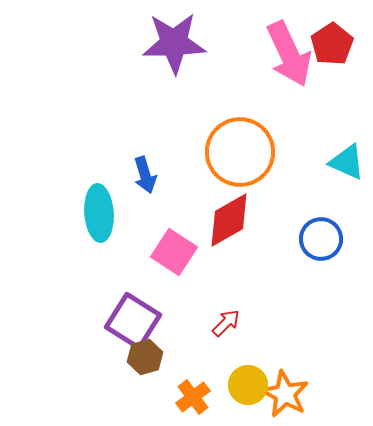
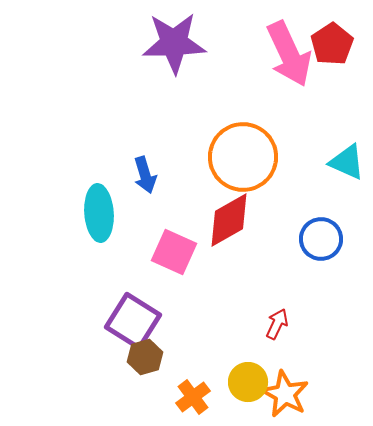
orange circle: moved 3 px right, 5 px down
pink square: rotated 9 degrees counterclockwise
red arrow: moved 51 px right, 1 px down; rotated 20 degrees counterclockwise
yellow circle: moved 3 px up
